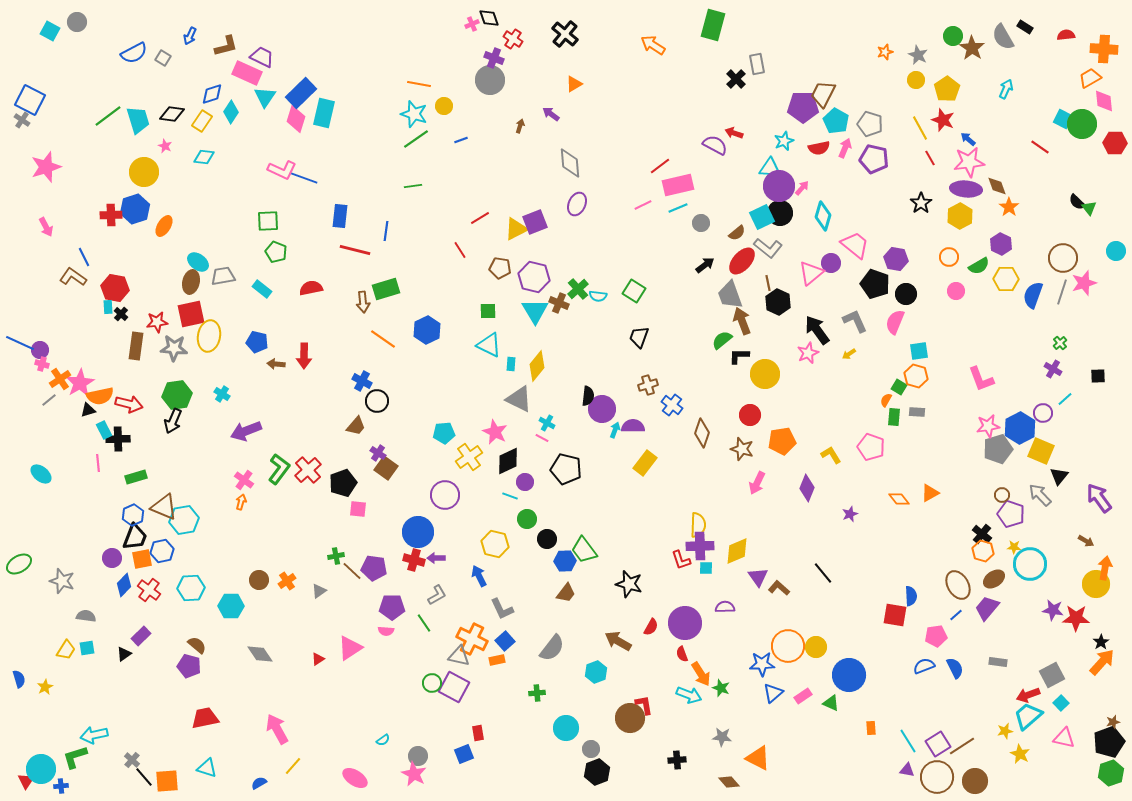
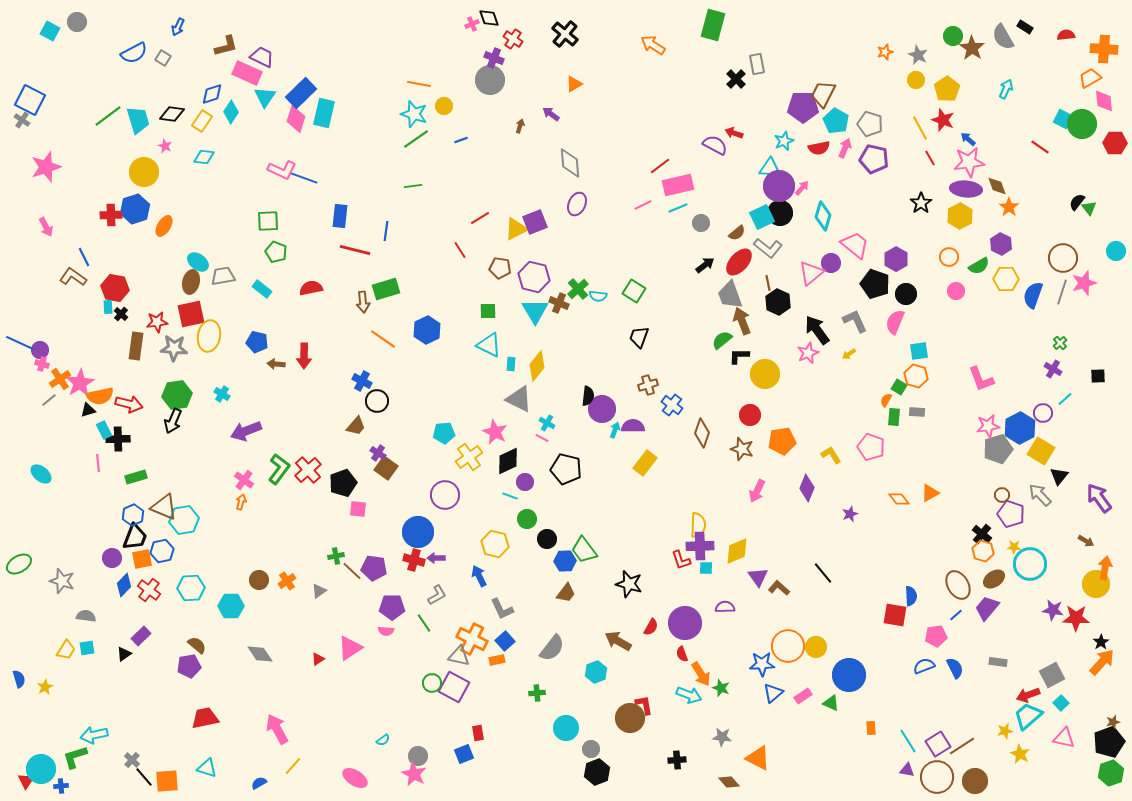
blue arrow at (190, 36): moved 12 px left, 9 px up
black semicircle at (1077, 202): rotated 84 degrees clockwise
purple hexagon at (896, 259): rotated 20 degrees clockwise
red ellipse at (742, 261): moved 3 px left, 1 px down
yellow square at (1041, 451): rotated 8 degrees clockwise
pink arrow at (757, 483): moved 8 px down
purple pentagon at (189, 666): rotated 25 degrees counterclockwise
